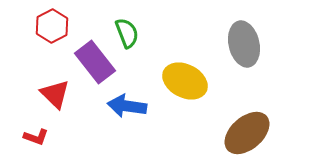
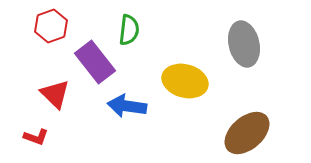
red hexagon: moved 1 px left; rotated 8 degrees clockwise
green semicircle: moved 2 px right, 3 px up; rotated 28 degrees clockwise
yellow ellipse: rotated 12 degrees counterclockwise
